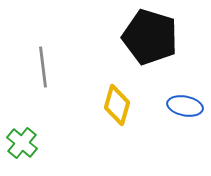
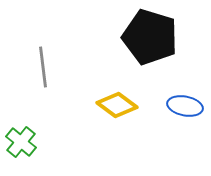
yellow diamond: rotated 69 degrees counterclockwise
green cross: moved 1 px left, 1 px up
